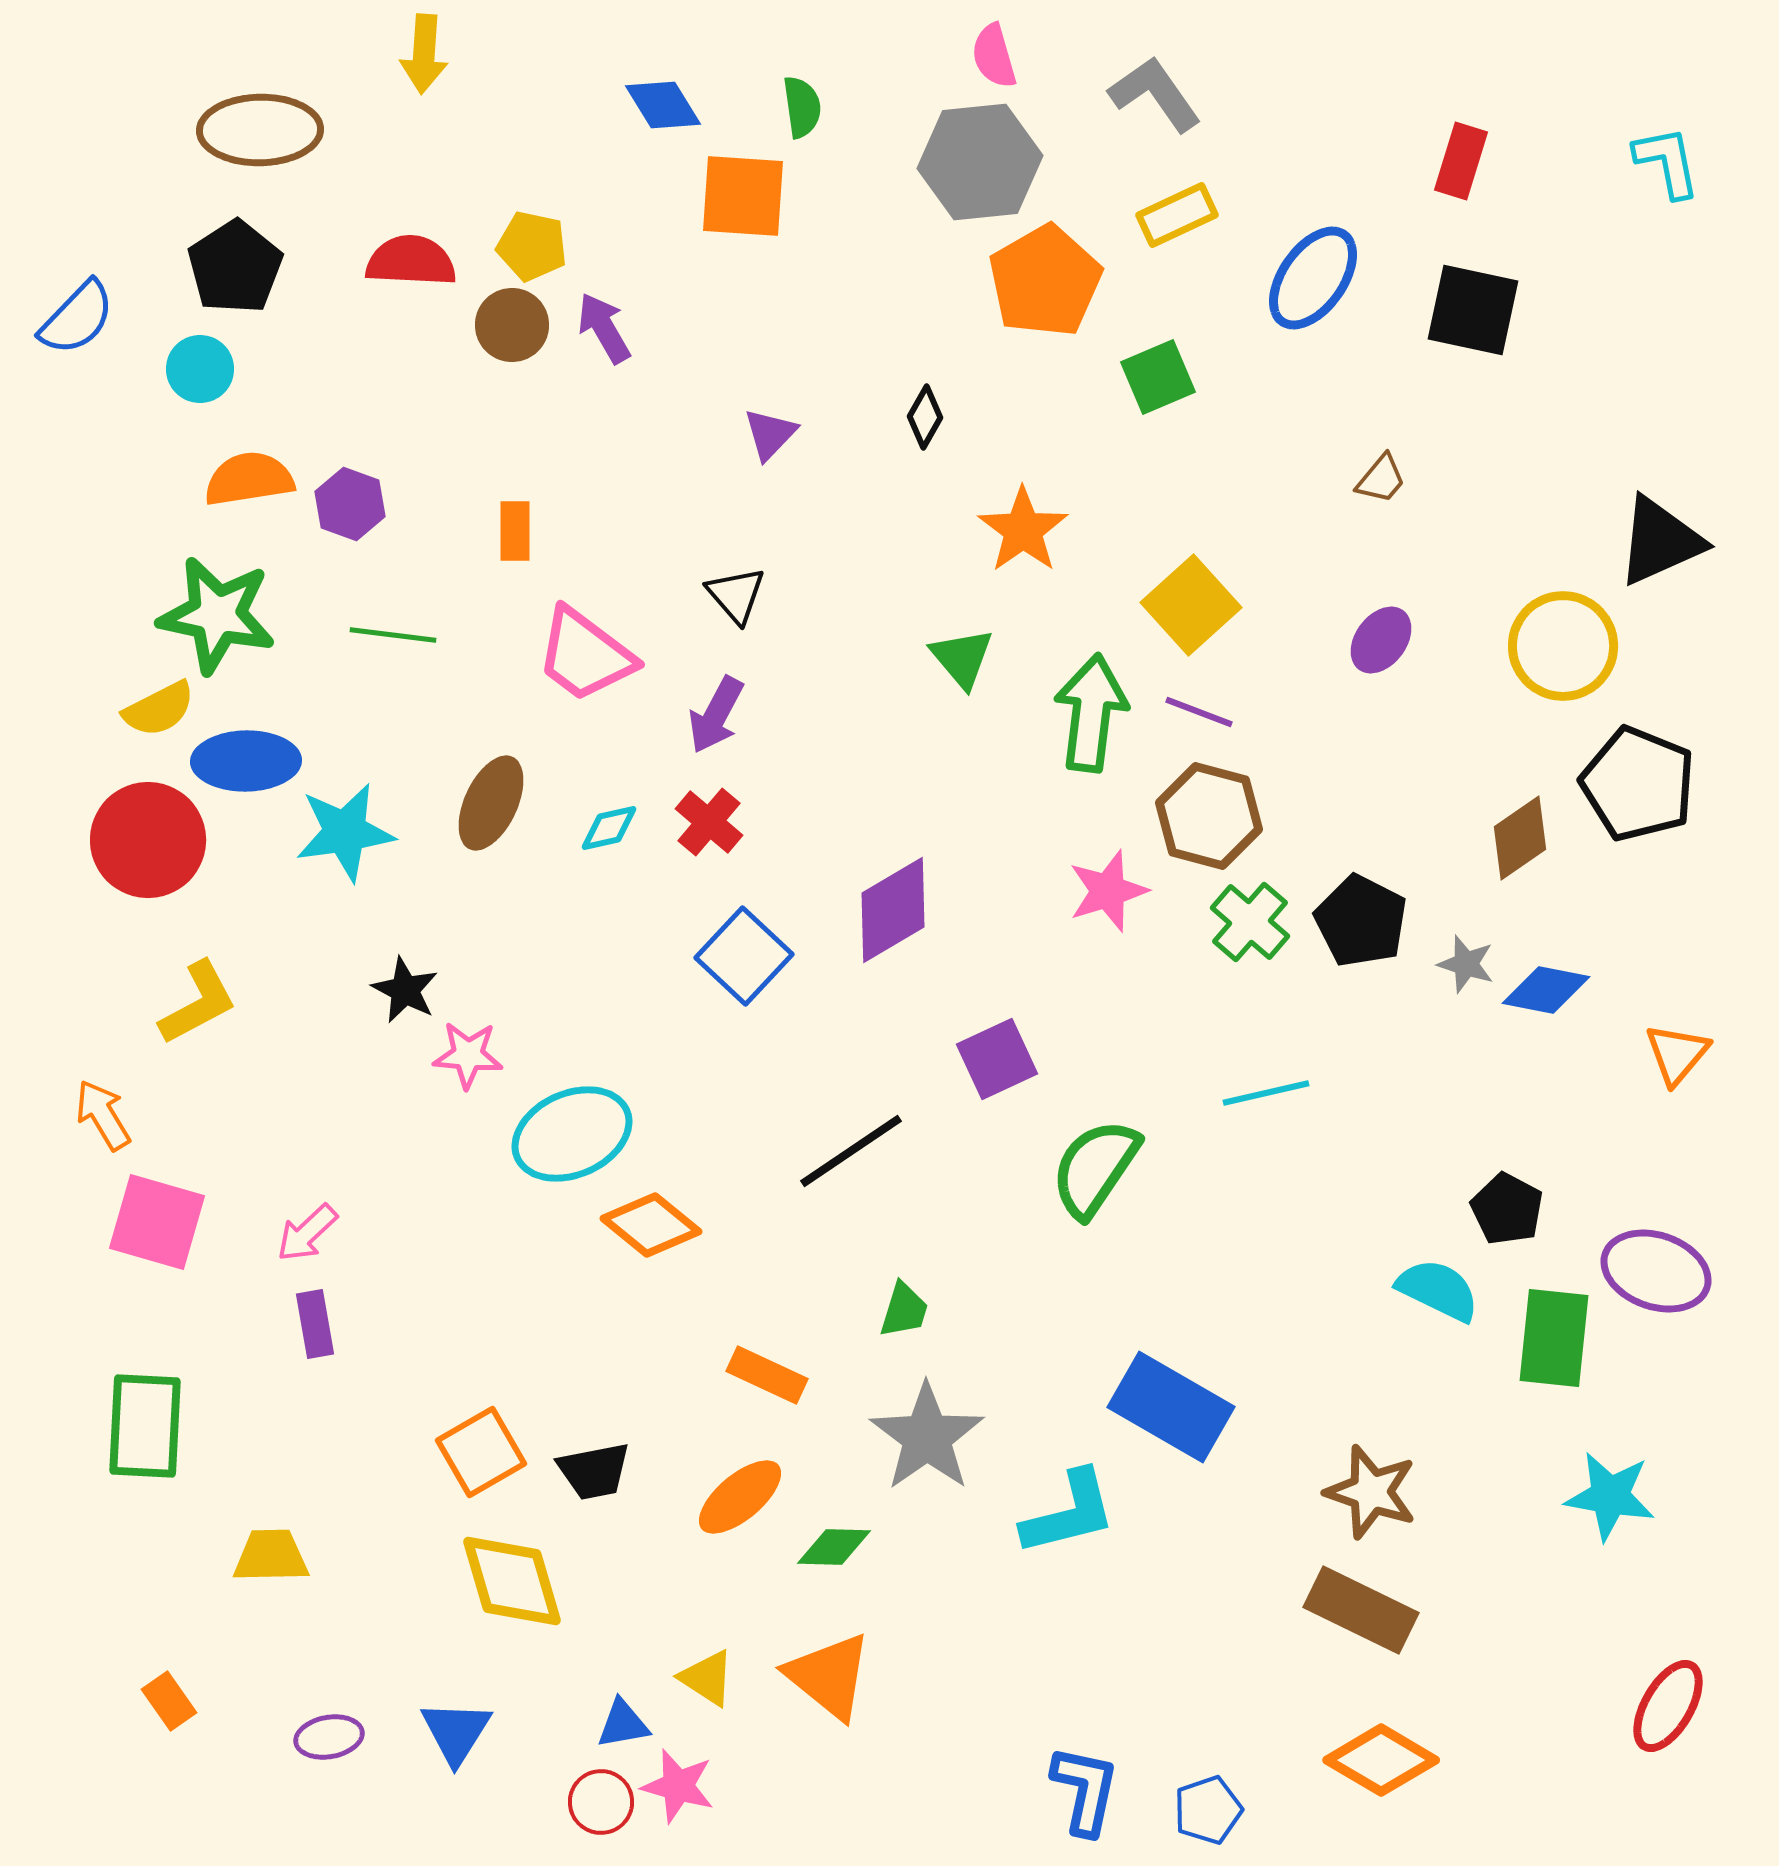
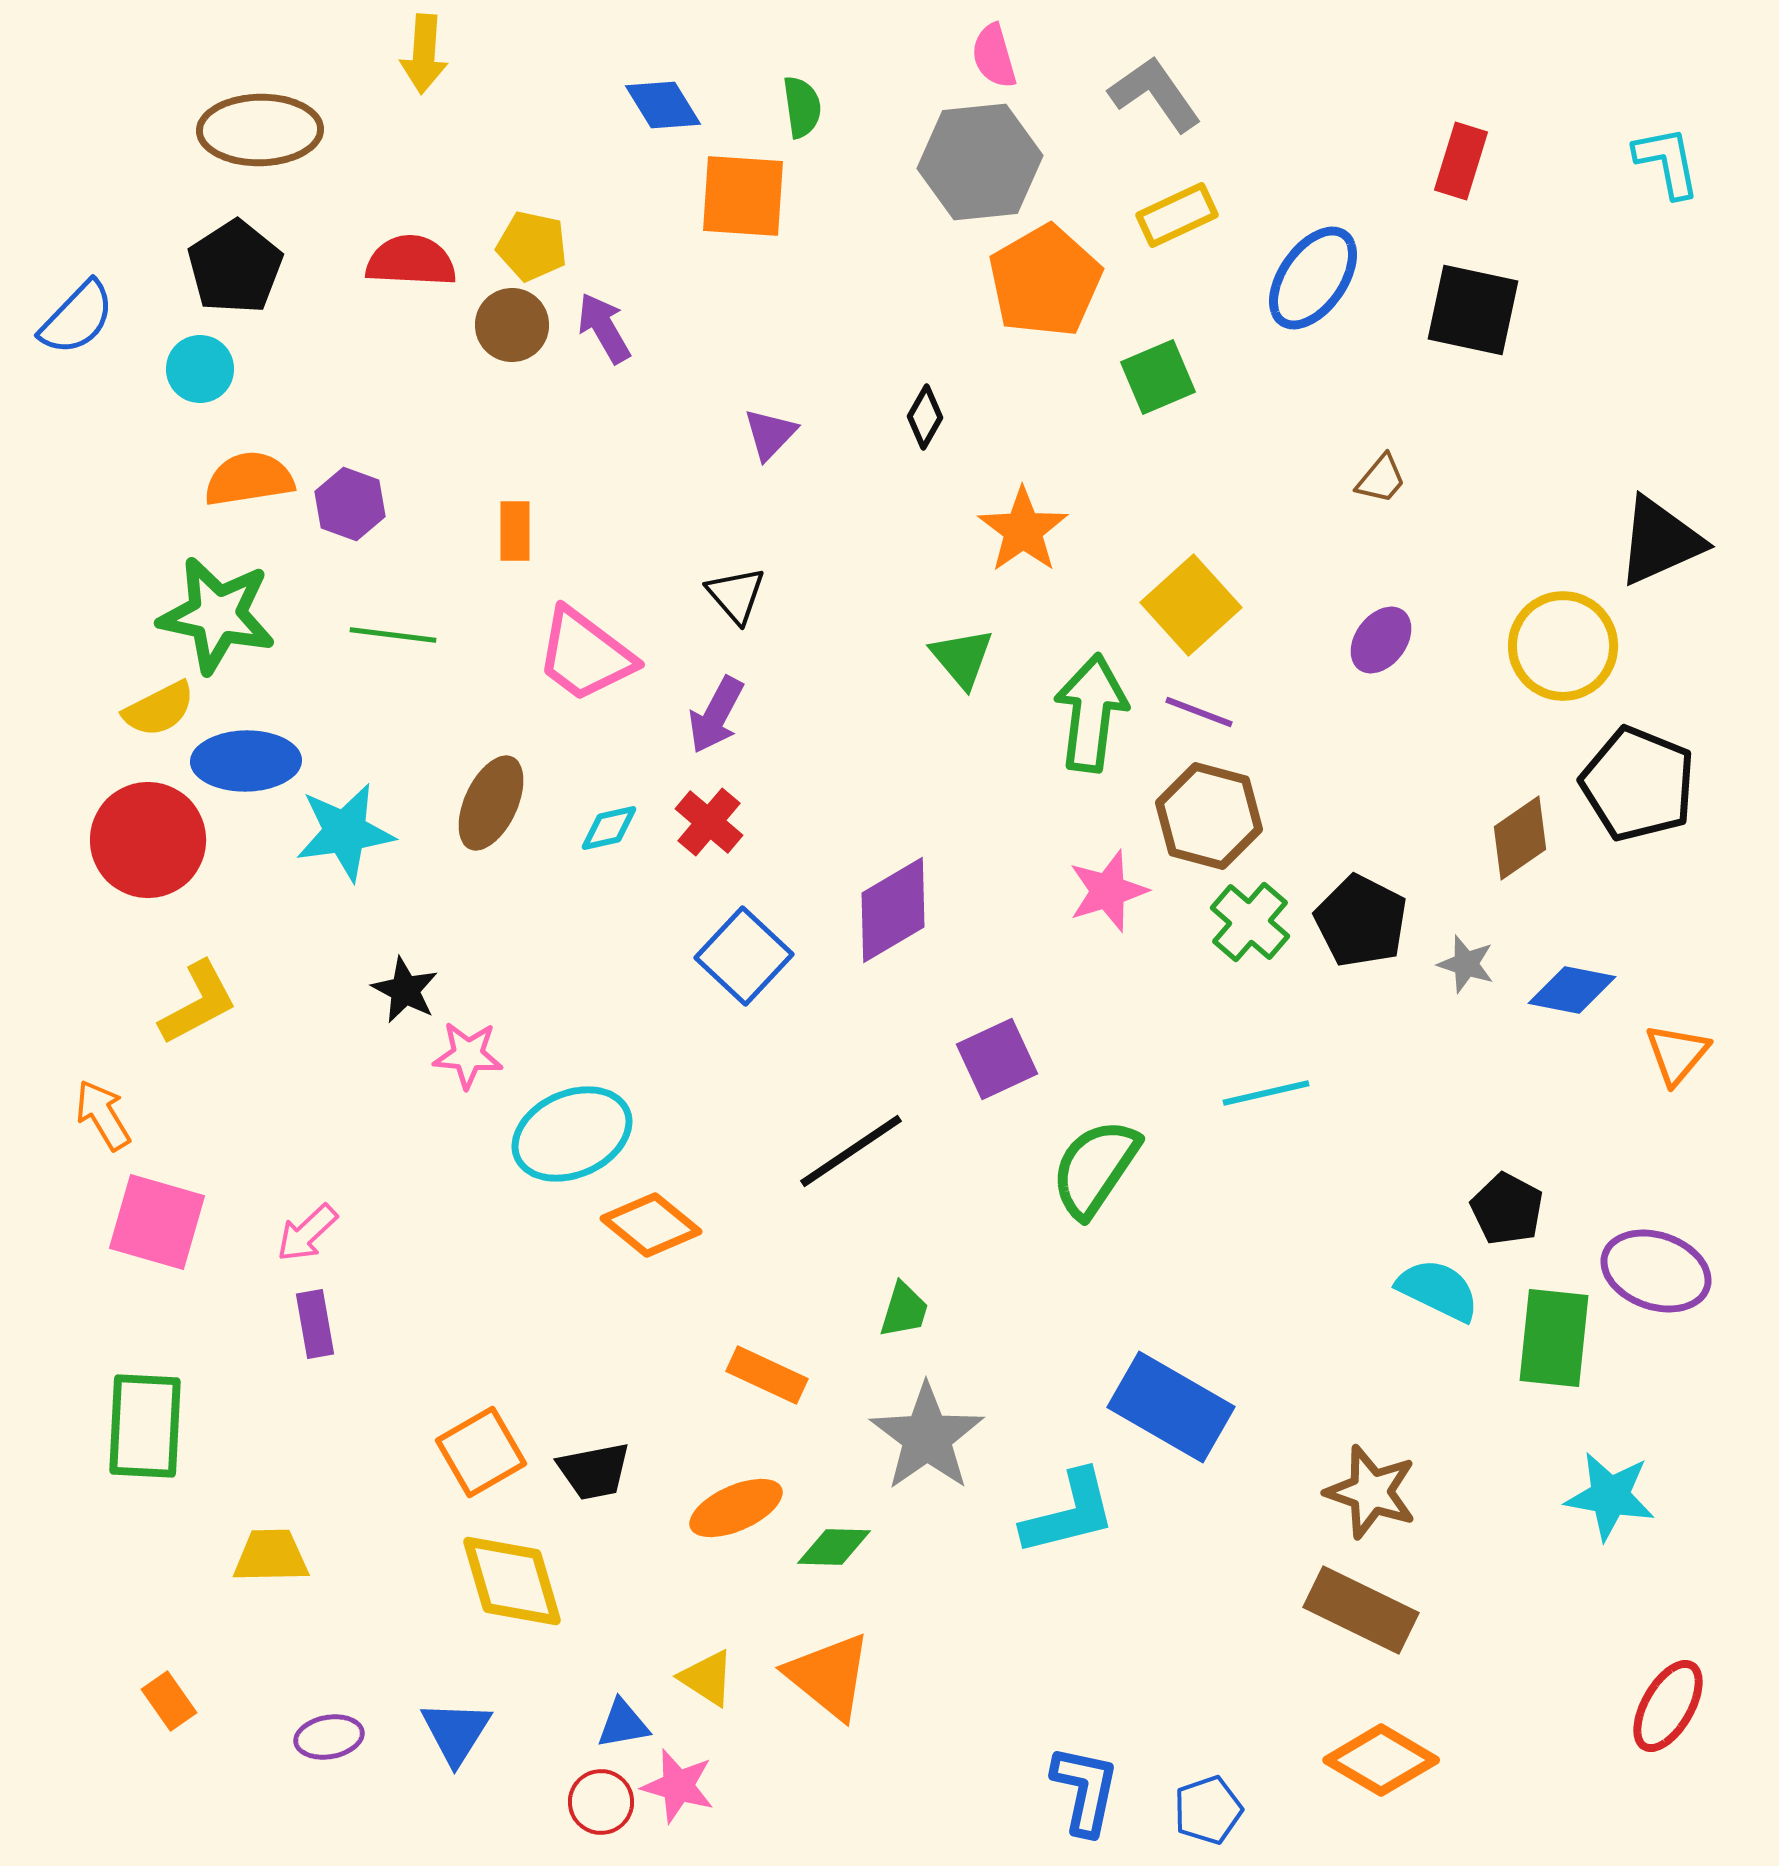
blue diamond at (1546, 990): moved 26 px right
orange ellipse at (740, 1497): moved 4 px left, 11 px down; rotated 16 degrees clockwise
